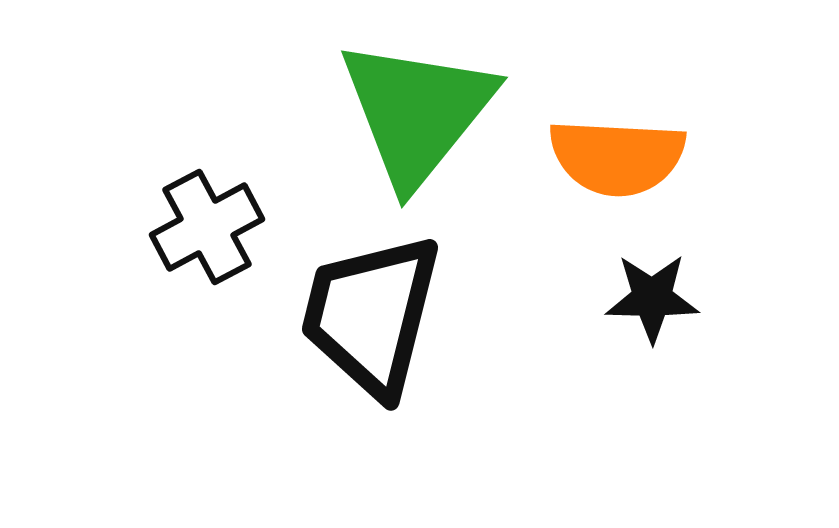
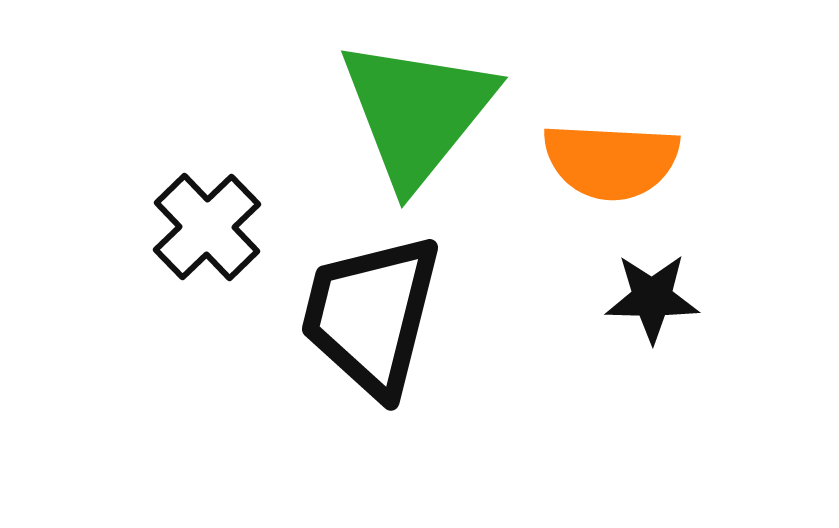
orange semicircle: moved 6 px left, 4 px down
black cross: rotated 16 degrees counterclockwise
